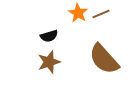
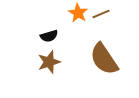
brown semicircle: rotated 8 degrees clockwise
